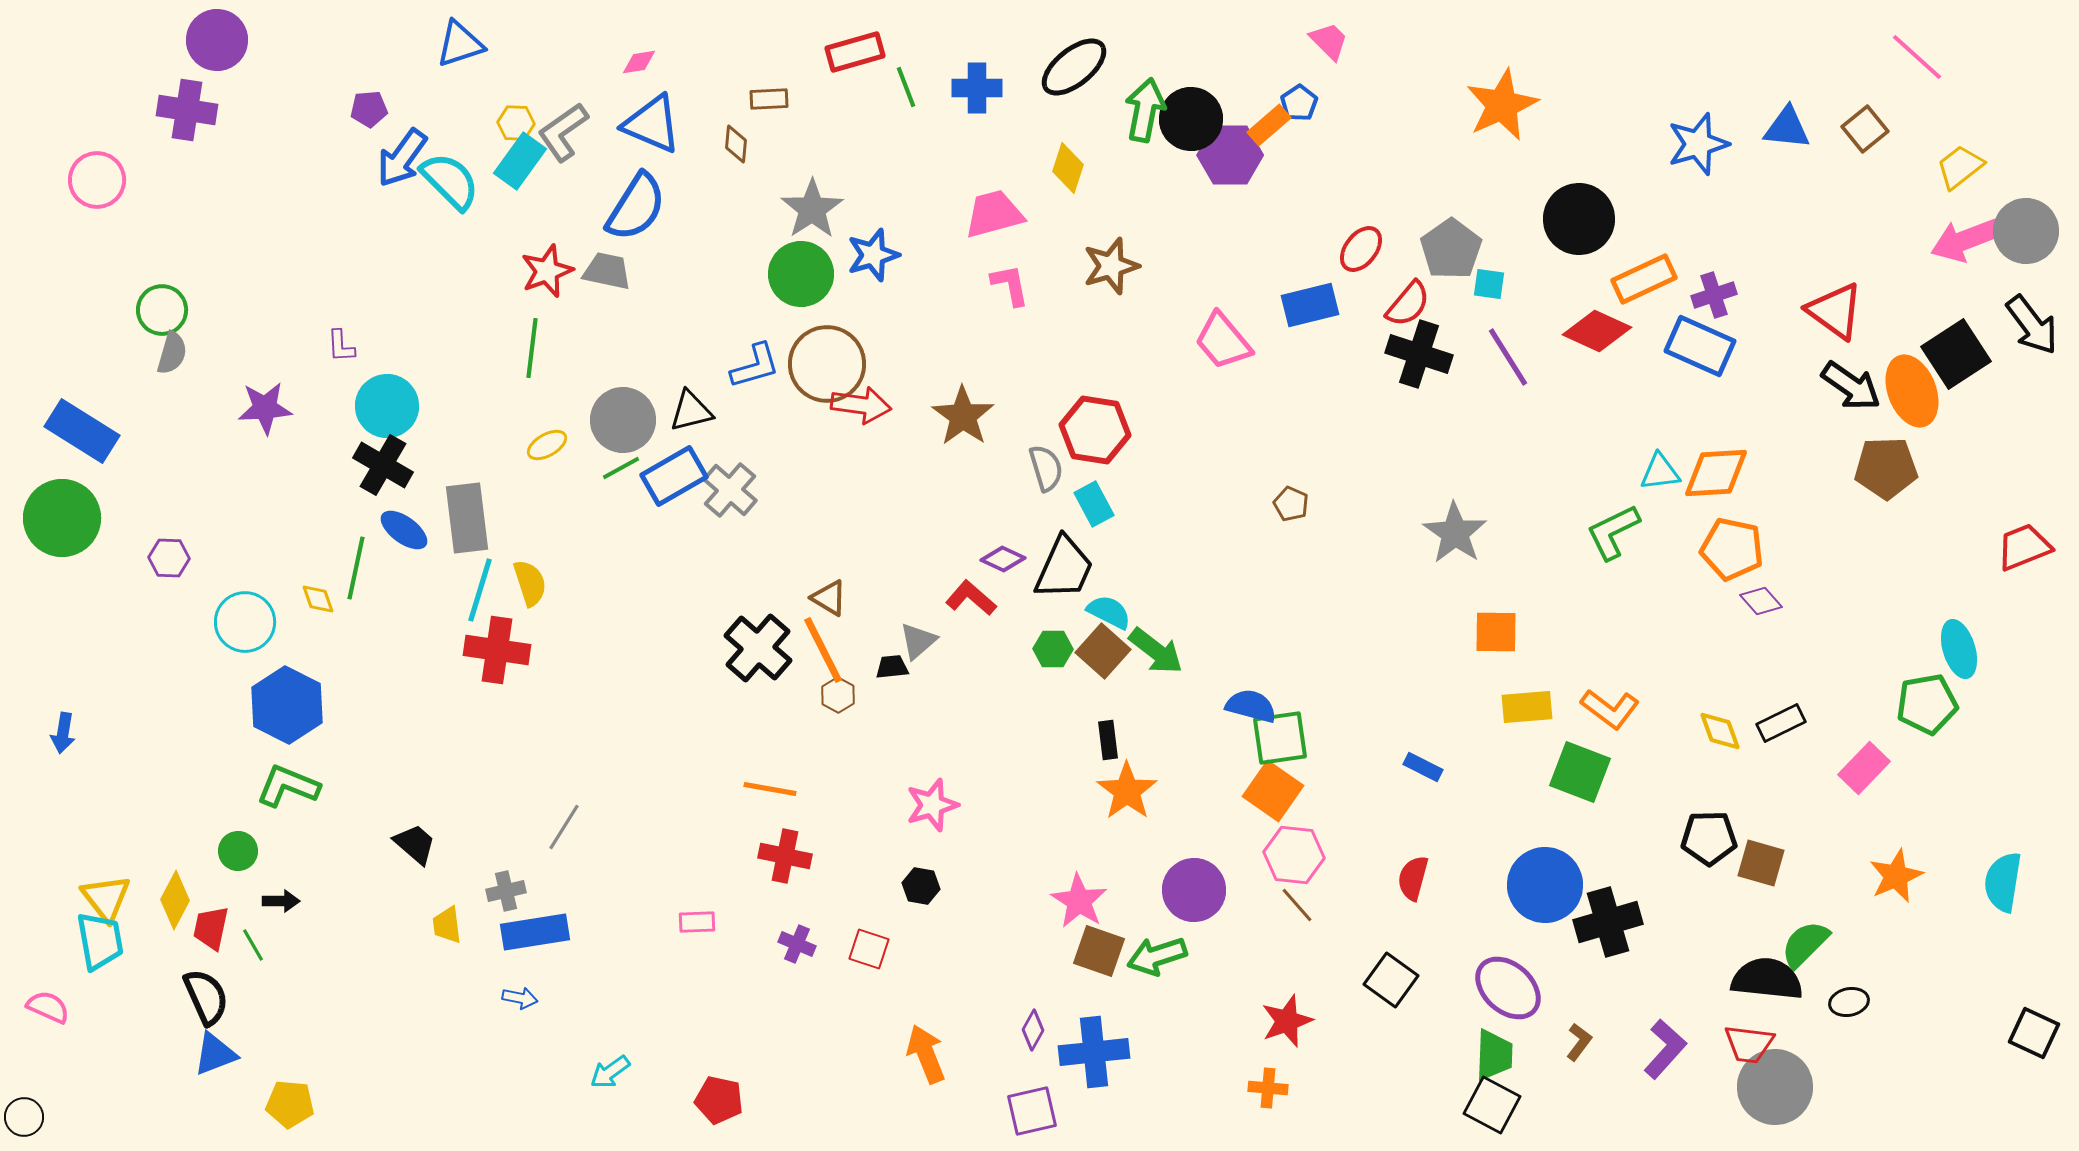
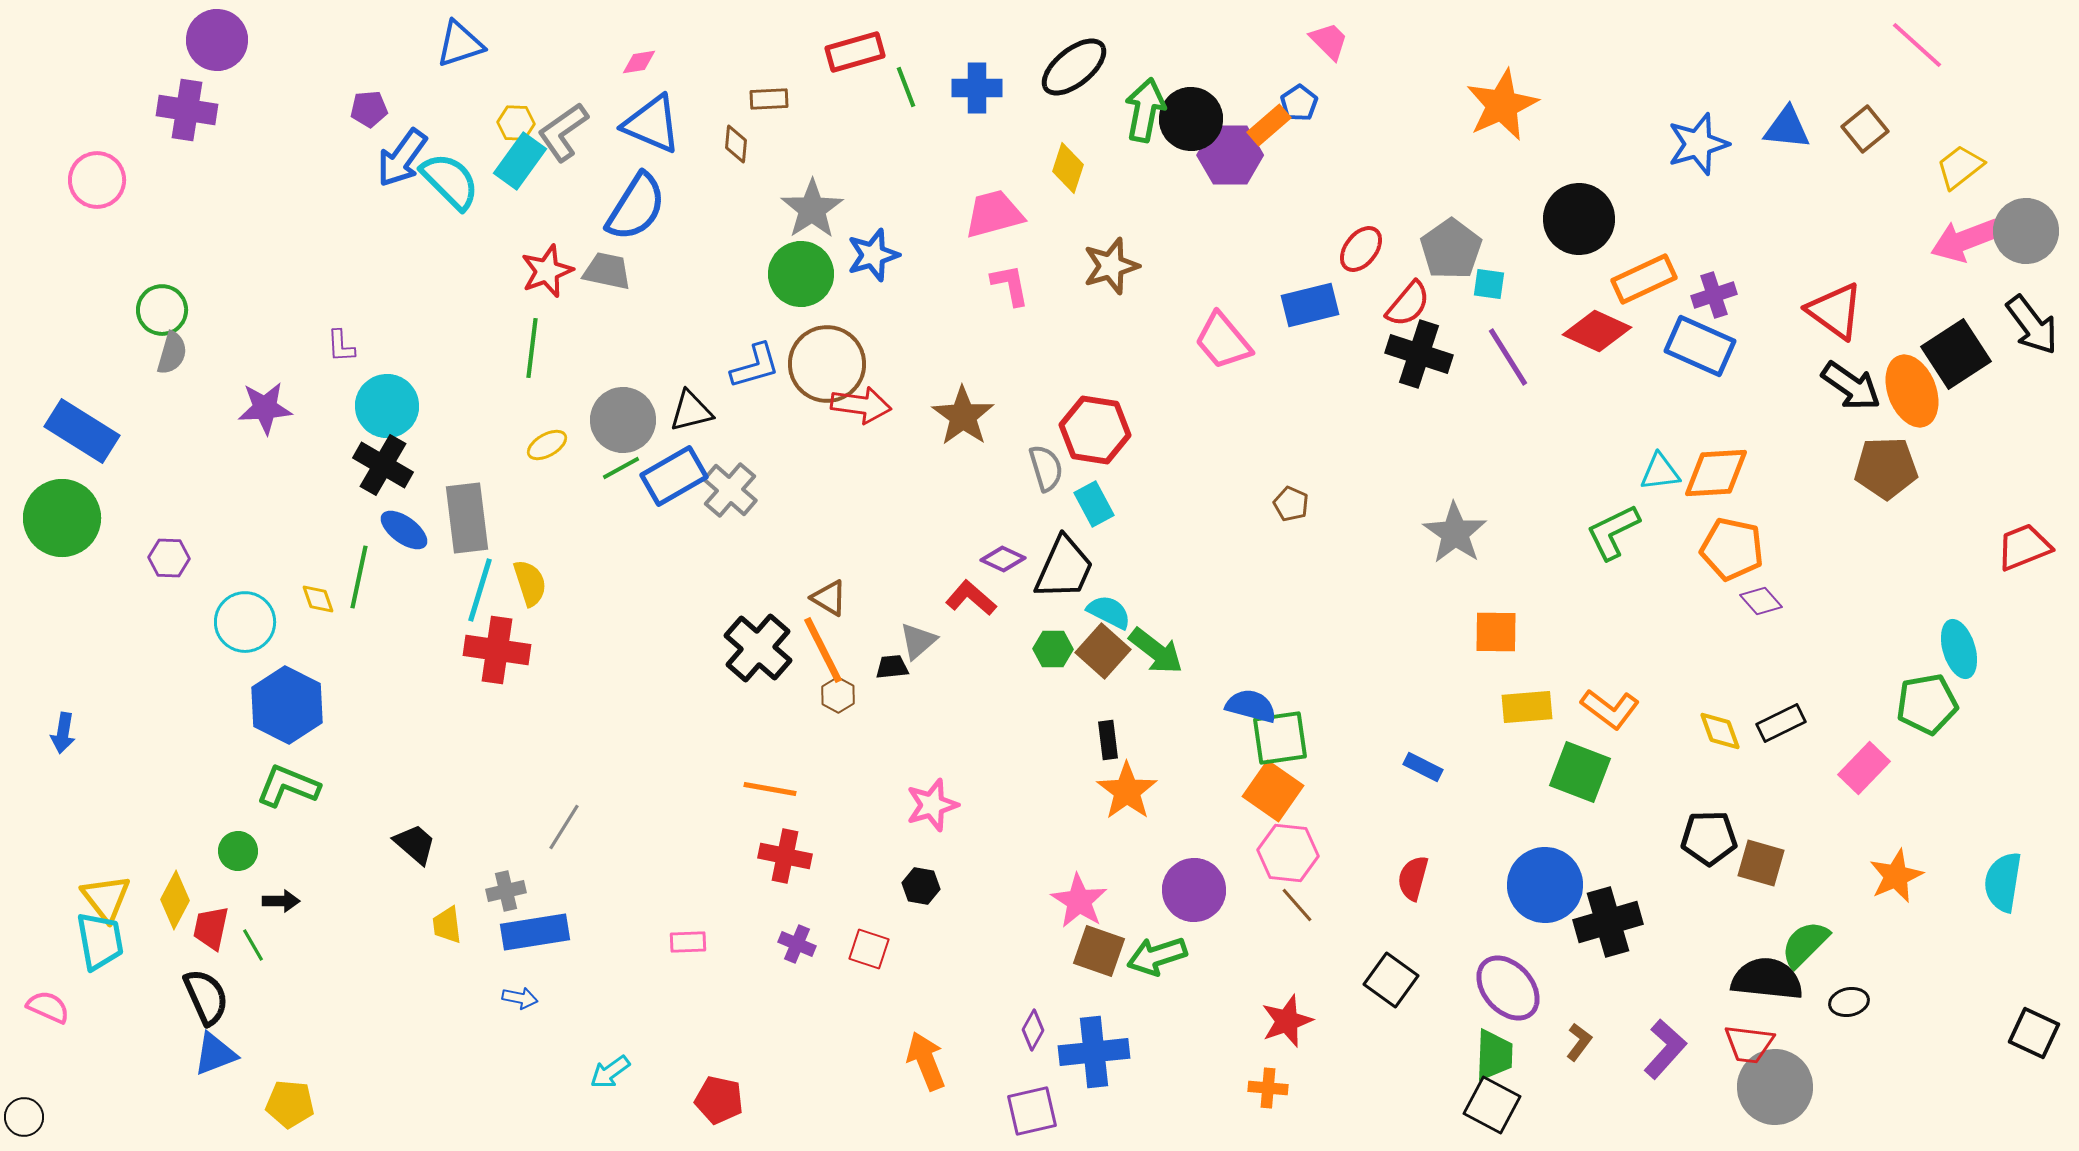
pink line at (1917, 57): moved 12 px up
green line at (356, 568): moved 3 px right, 9 px down
pink hexagon at (1294, 855): moved 6 px left, 2 px up
pink rectangle at (697, 922): moved 9 px left, 20 px down
purple ellipse at (1508, 988): rotated 6 degrees clockwise
orange arrow at (926, 1054): moved 7 px down
